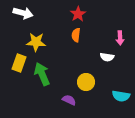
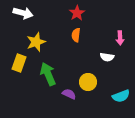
red star: moved 1 px left, 1 px up
yellow star: rotated 24 degrees counterclockwise
green arrow: moved 6 px right
yellow circle: moved 2 px right
cyan semicircle: rotated 30 degrees counterclockwise
purple semicircle: moved 6 px up
